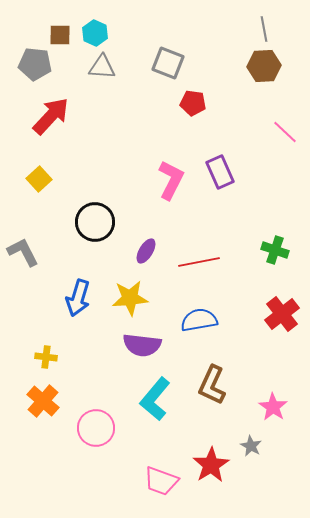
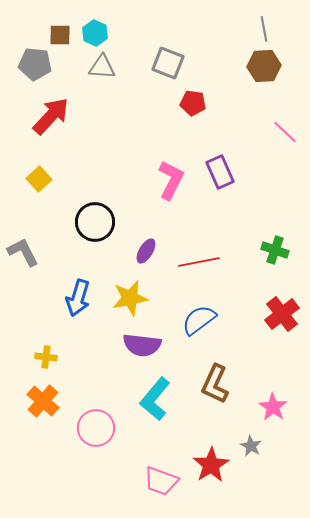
yellow star: rotated 6 degrees counterclockwise
blue semicircle: rotated 27 degrees counterclockwise
brown L-shape: moved 3 px right, 1 px up
